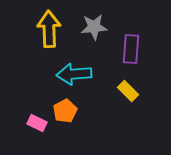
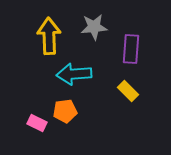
yellow arrow: moved 7 px down
orange pentagon: rotated 20 degrees clockwise
